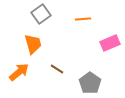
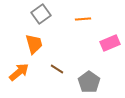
orange trapezoid: moved 1 px right
gray pentagon: moved 1 px left, 1 px up
